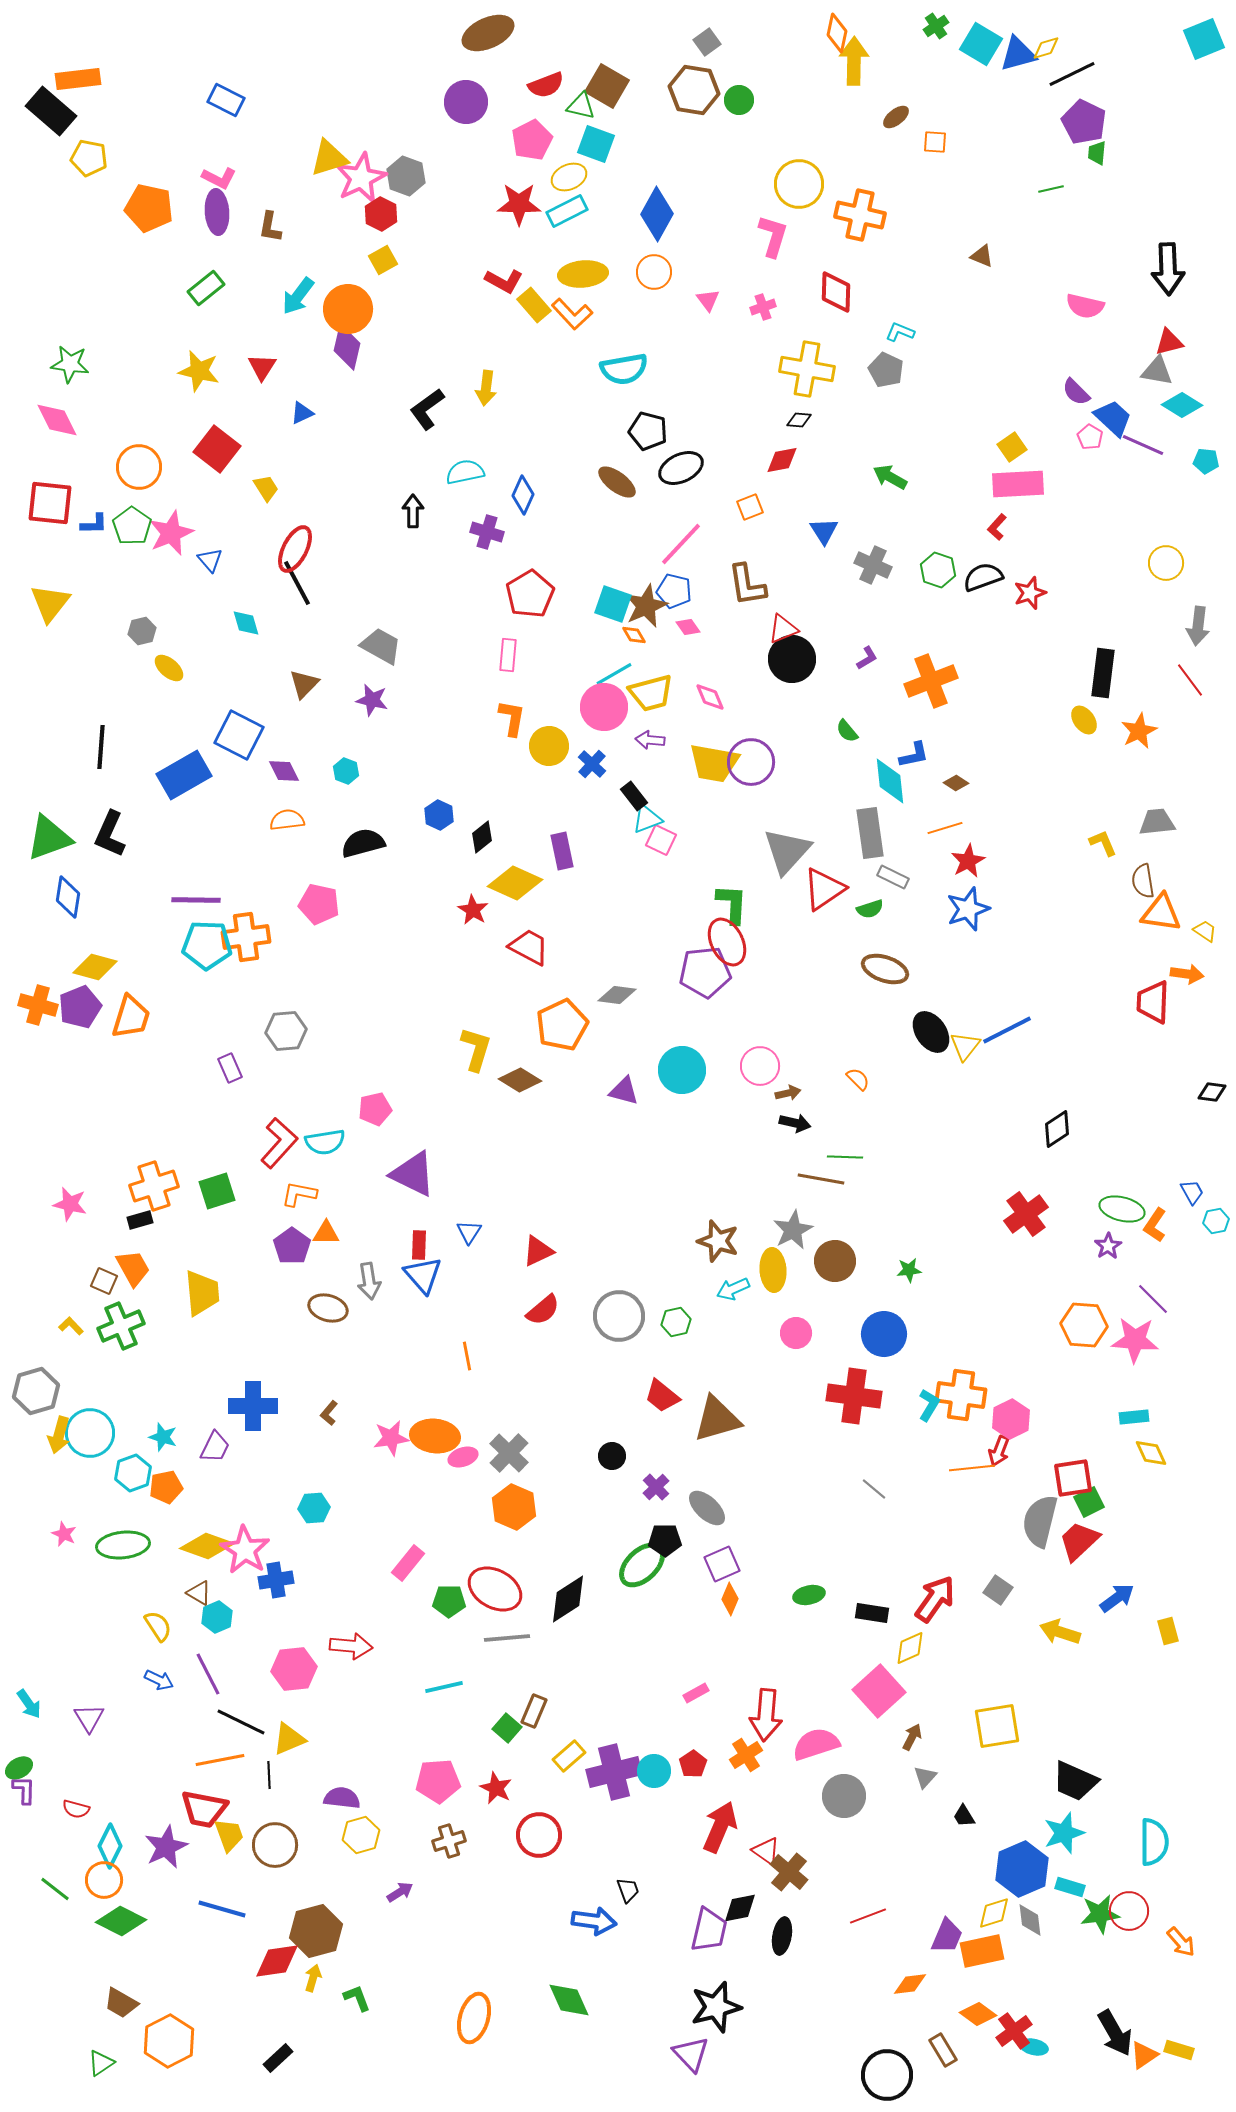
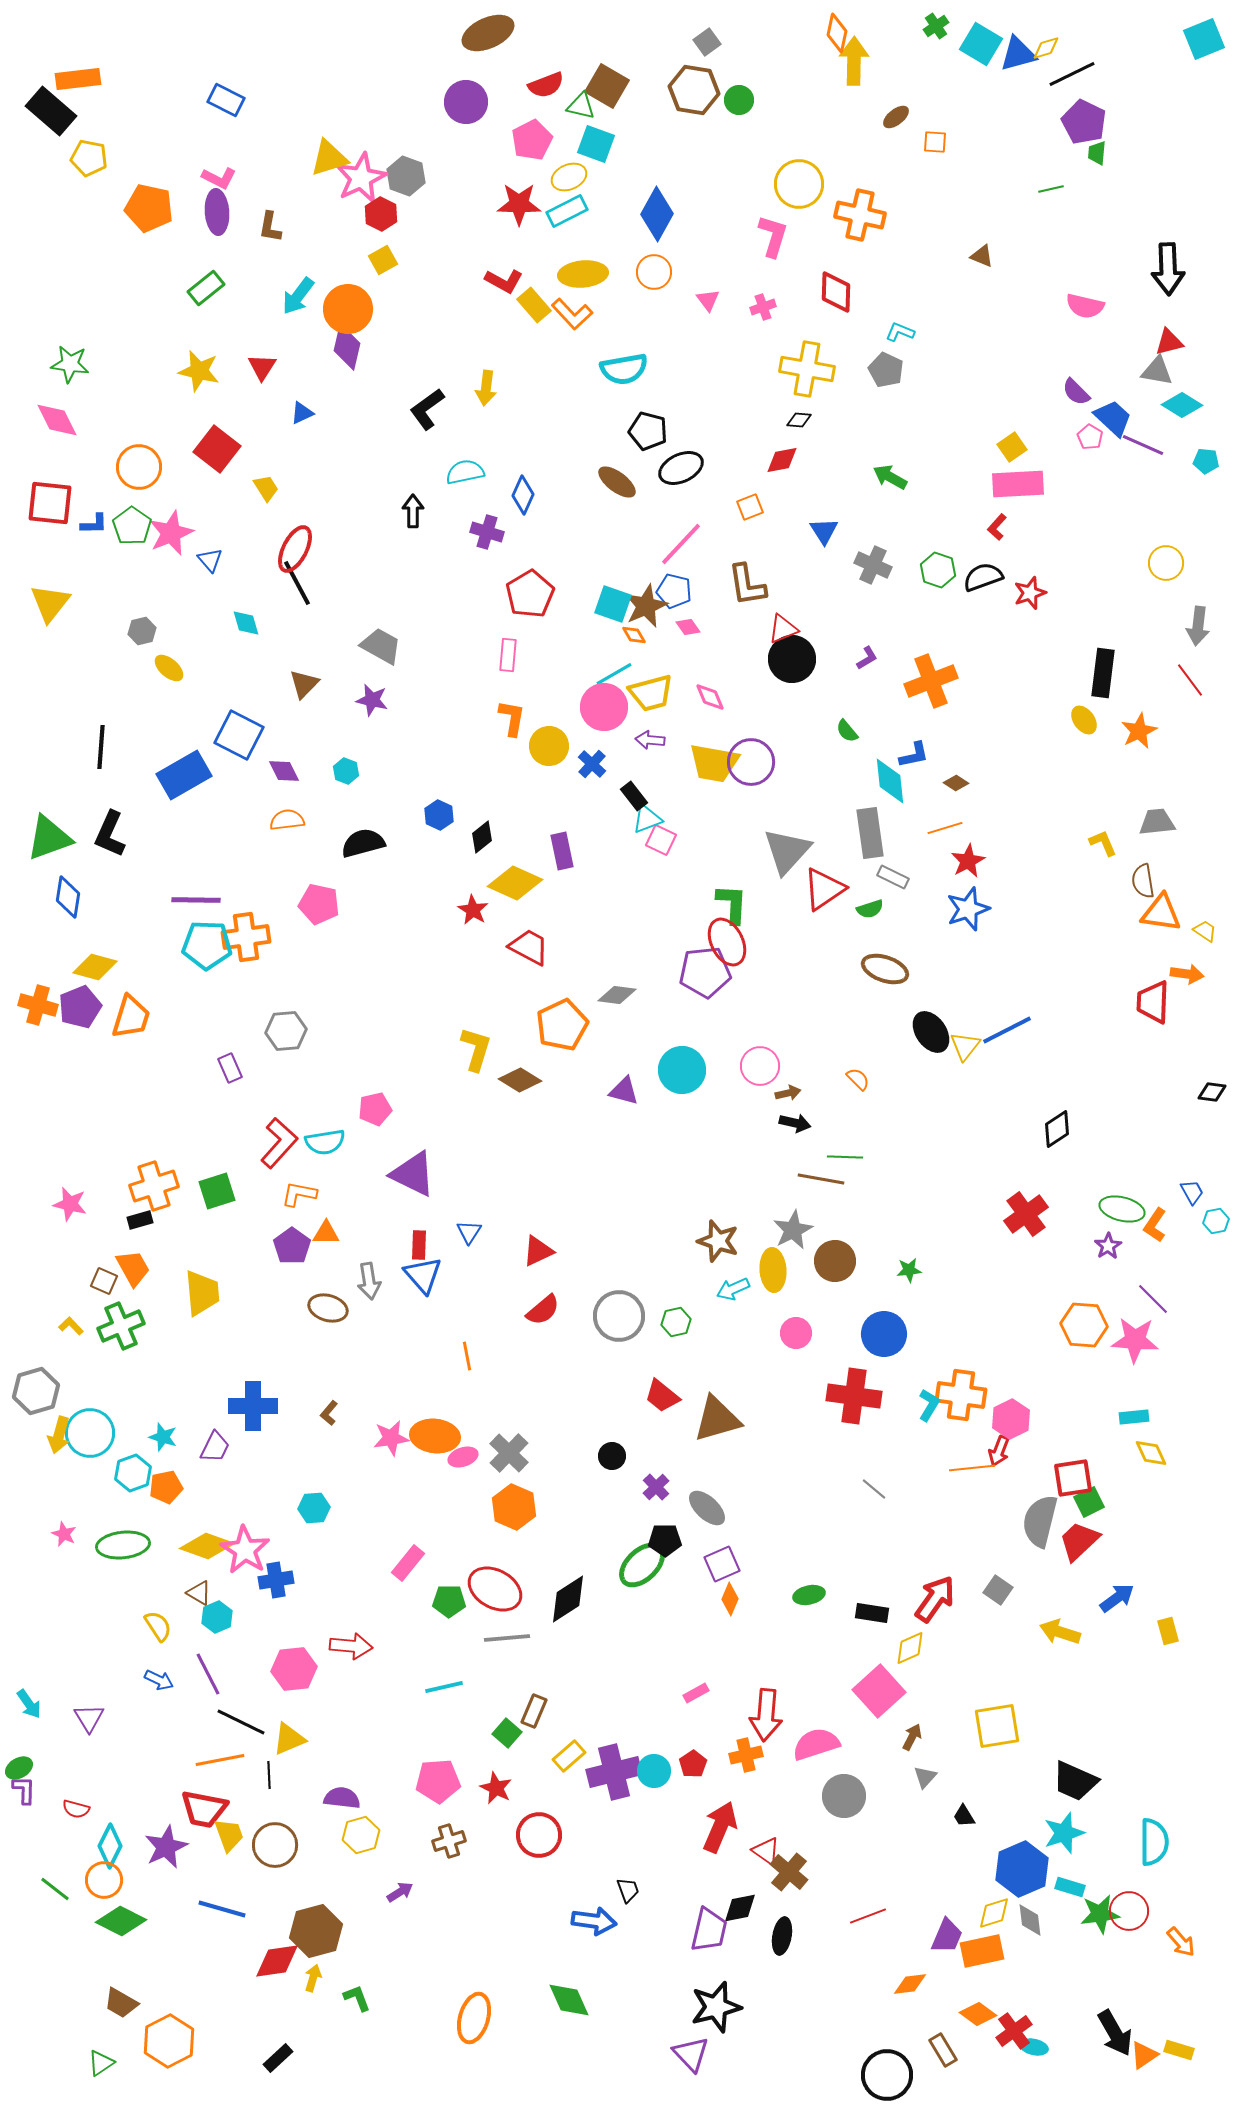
green square at (507, 1728): moved 5 px down
orange cross at (746, 1755): rotated 20 degrees clockwise
